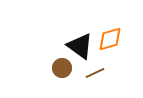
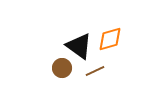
black triangle: moved 1 px left
brown line: moved 2 px up
